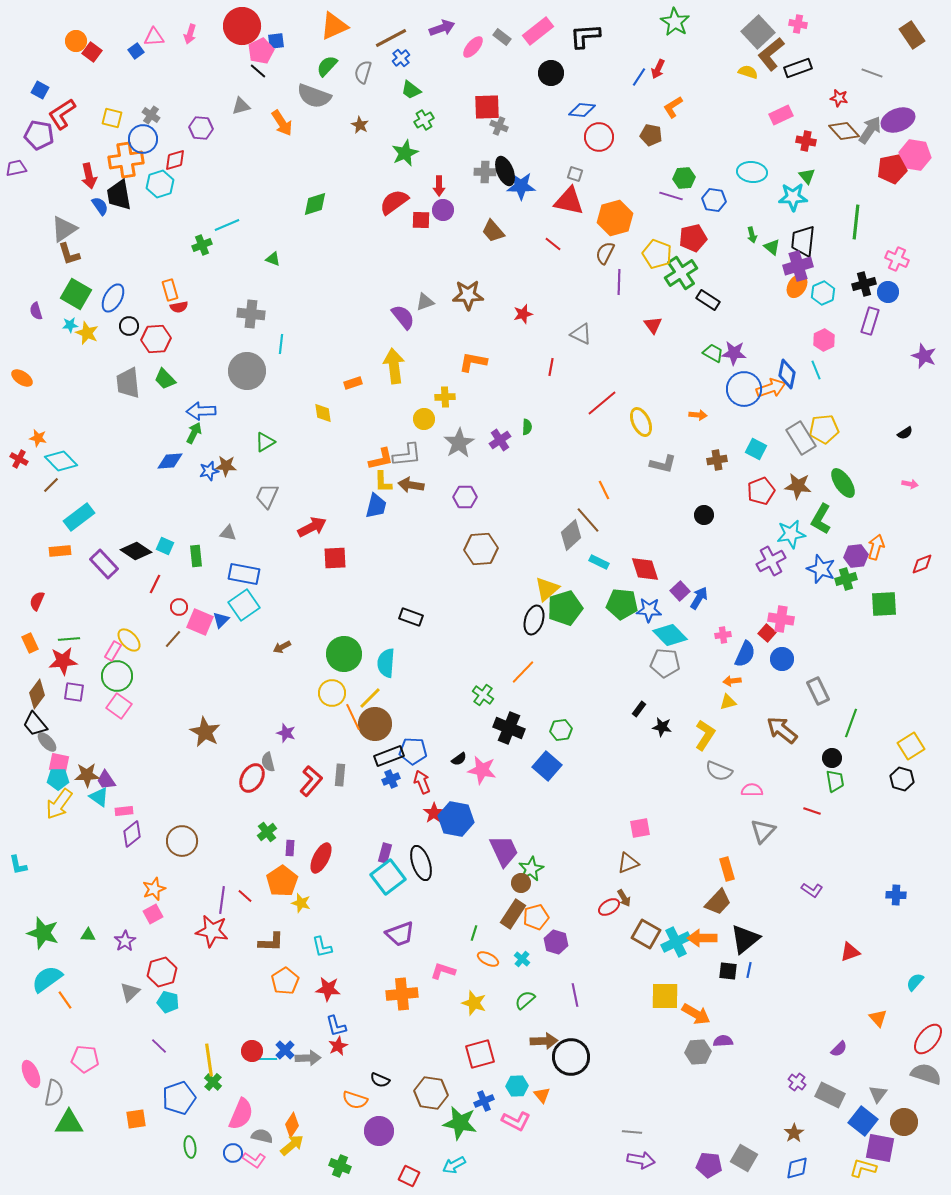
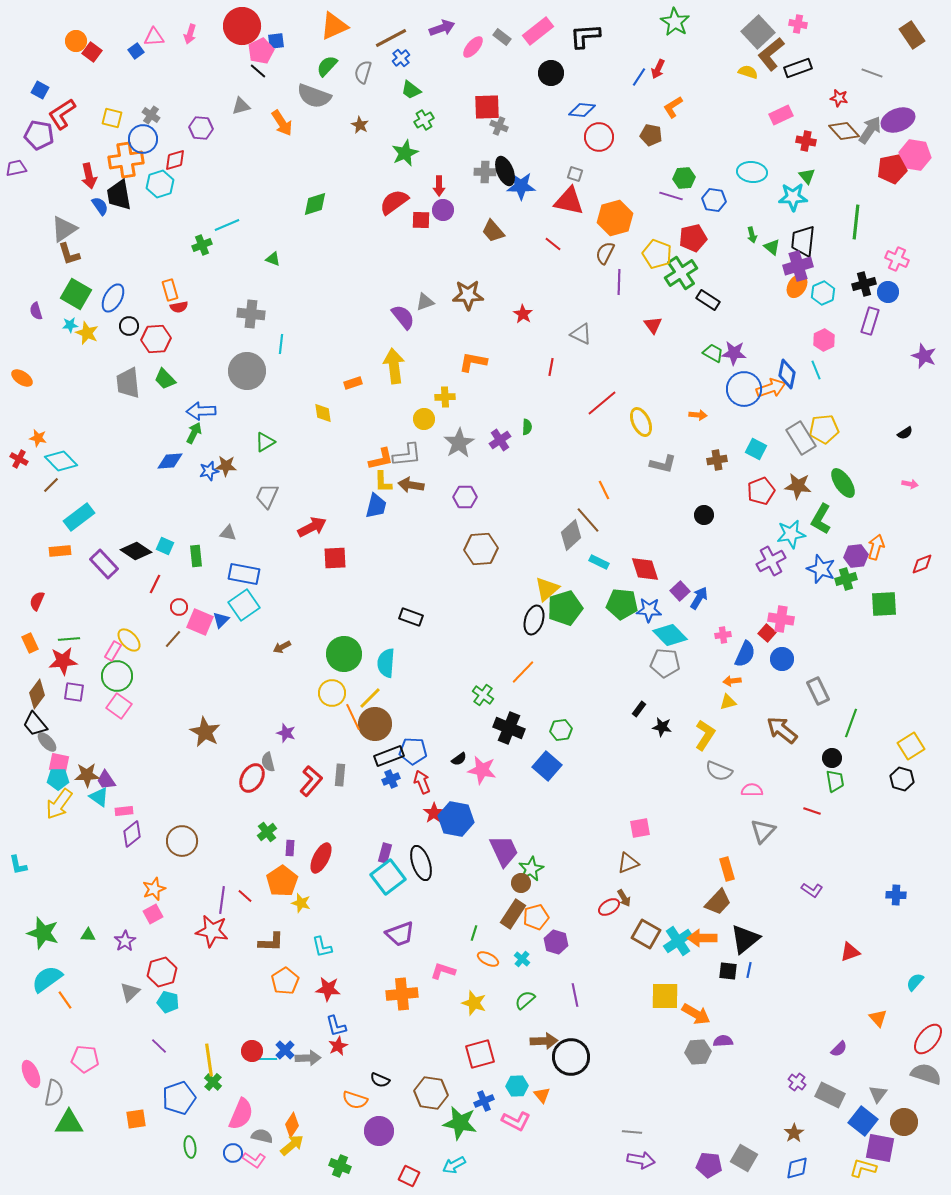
red star at (523, 314): rotated 24 degrees counterclockwise
cyan cross at (676, 942): moved 2 px right, 1 px up; rotated 8 degrees counterclockwise
